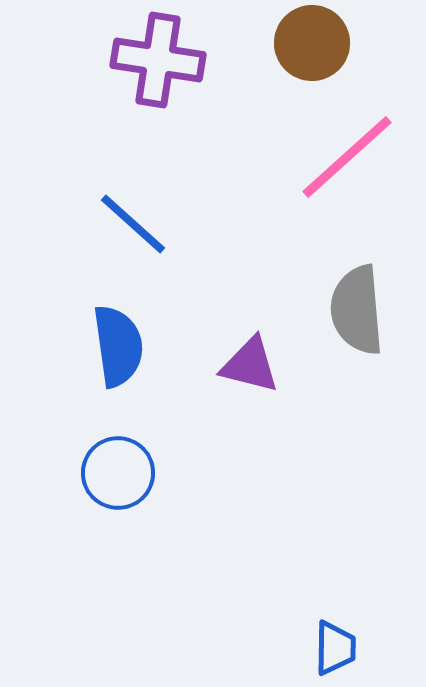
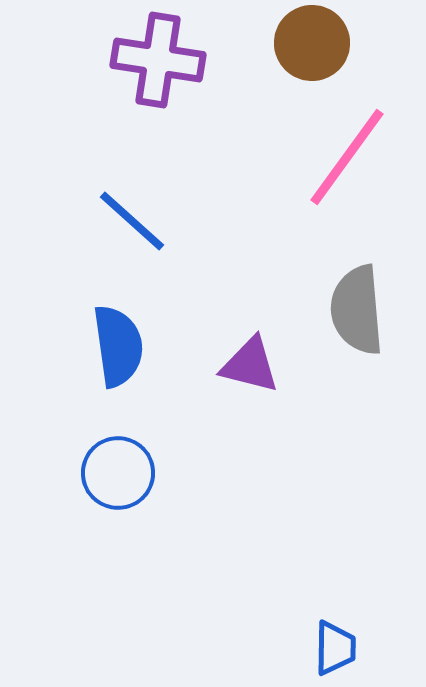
pink line: rotated 12 degrees counterclockwise
blue line: moved 1 px left, 3 px up
